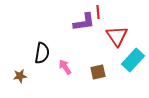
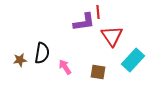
red triangle: moved 5 px left
brown square: rotated 21 degrees clockwise
brown star: moved 16 px up
